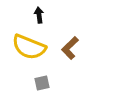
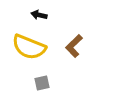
black arrow: rotated 70 degrees counterclockwise
brown L-shape: moved 4 px right, 2 px up
